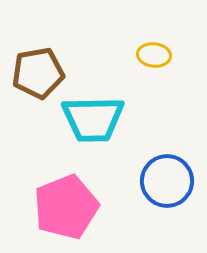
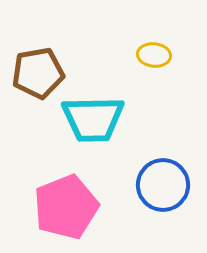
blue circle: moved 4 px left, 4 px down
